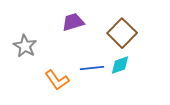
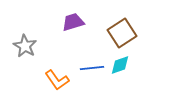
brown square: rotated 12 degrees clockwise
